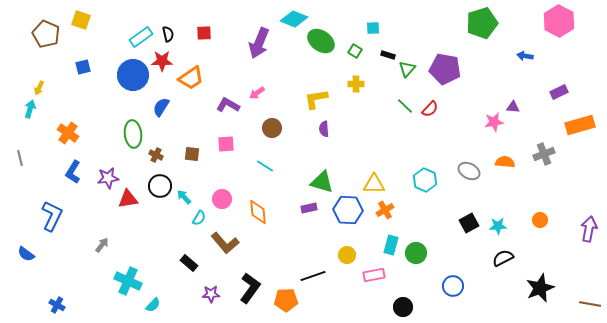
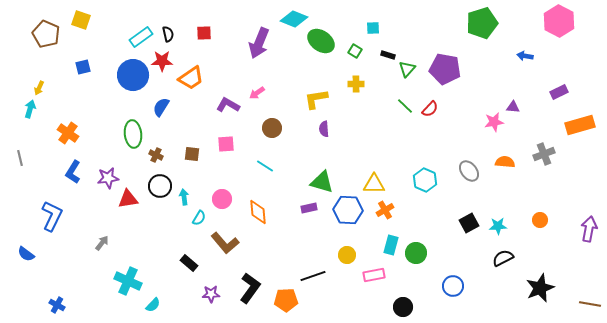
gray ellipse at (469, 171): rotated 25 degrees clockwise
cyan arrow at (184, 197): rotated 35 degrees clockwise
gray arrow at (102, 245): moved 2 px up
